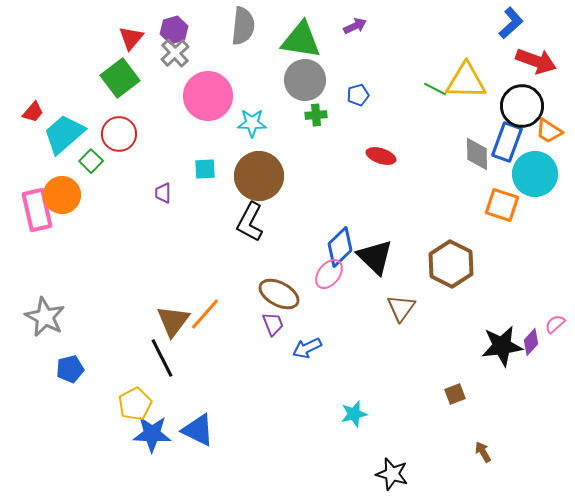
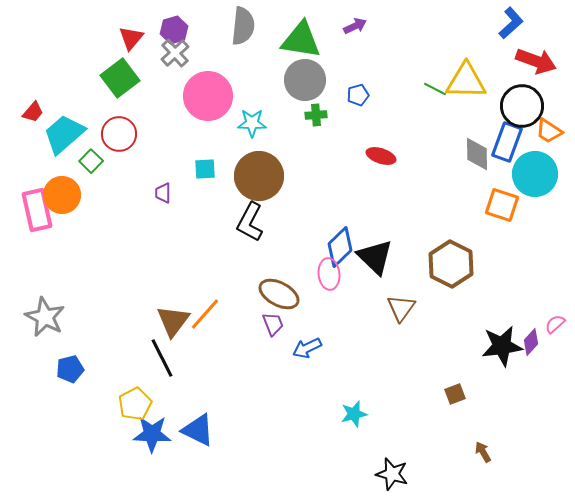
pink ellipse at (329, 274): rotated 44 degrees counterclockwise
